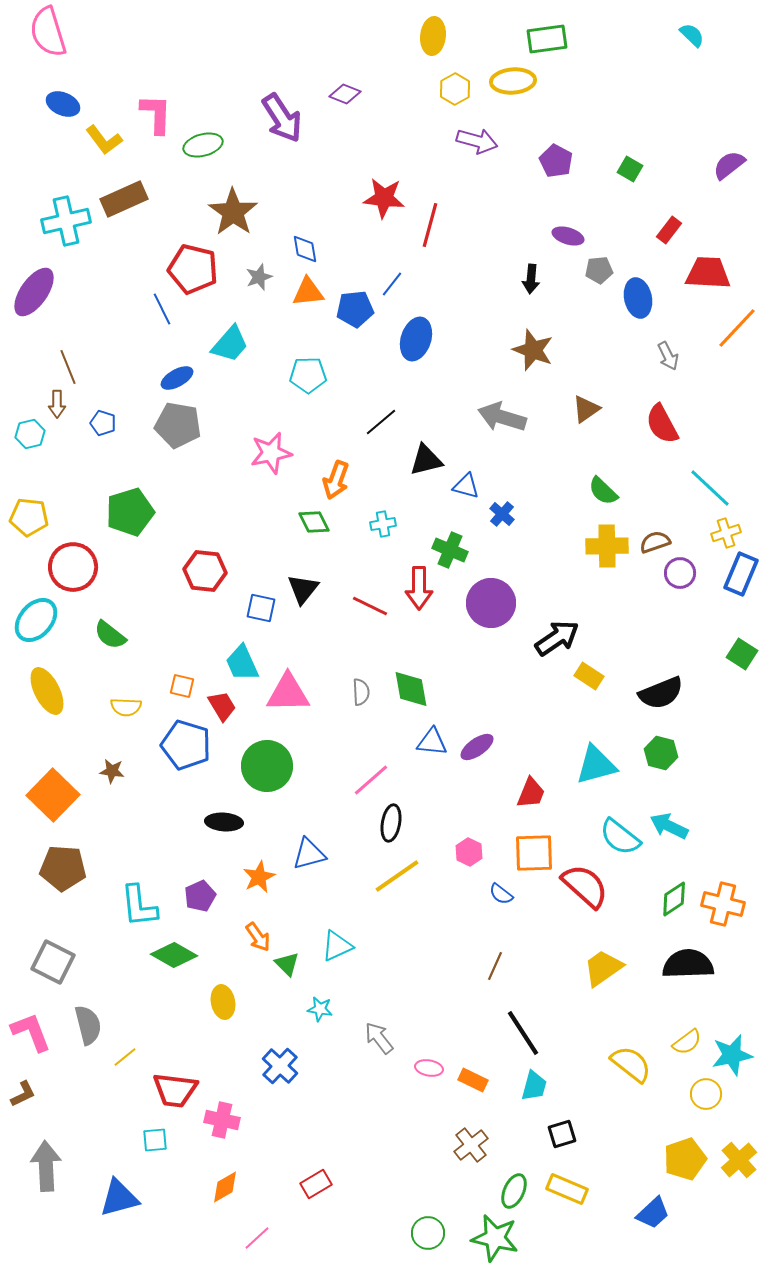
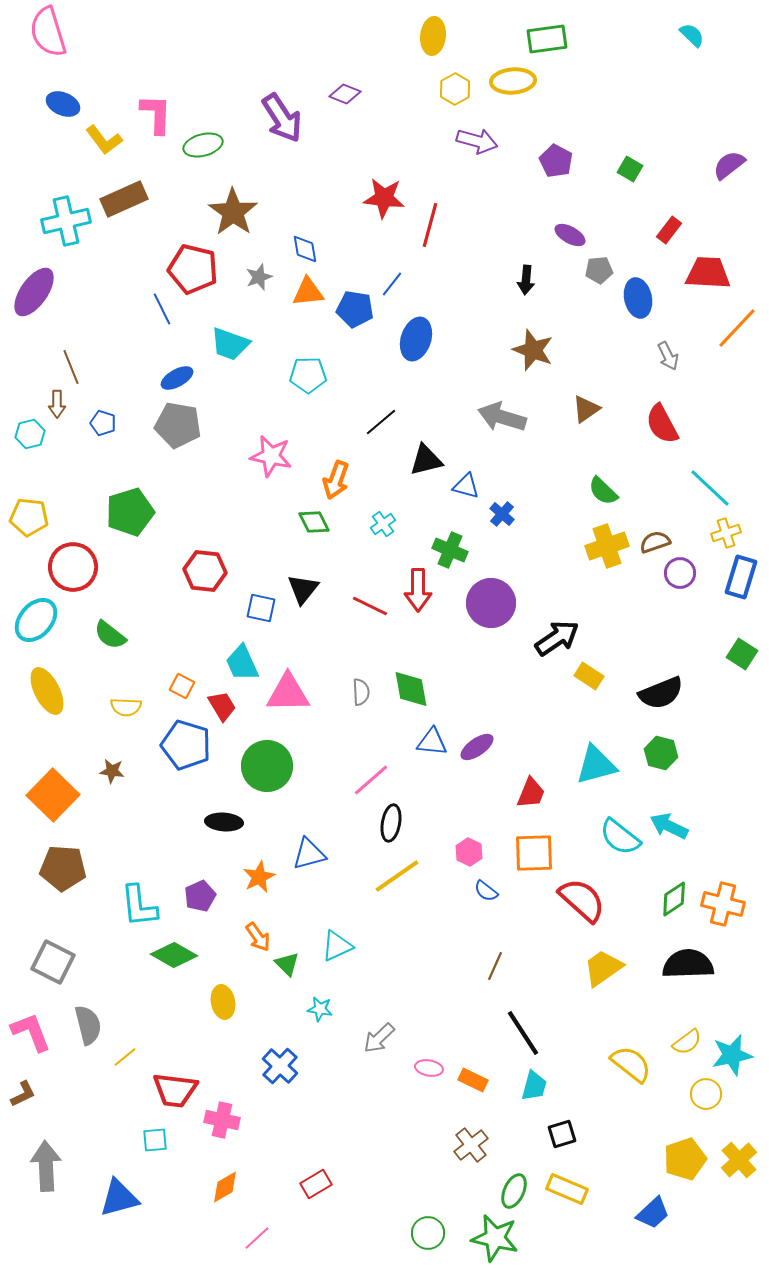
purple ellipse at (568, 236): moved 2 px right, 1 px up; rotated 12 degrees clockwise
black arrow at (531, 279): moved 5 px left, 1 px down
blue pentagon at (355, 309): rotated 15 degrees clockwise
cyan trapezoid at (230, 344): rotated 69 degrees clockwise
brown line at (68, 367): moved 3 px right
pink star at (271, 453): moved 3 px down; rotated 24 degrees clockwise
cyan cross at (383, 524): rotated 25 degrees counterclockwise
yellow cross at (607, 546): rotated 18 degrees counterclockwise
blue rectangle at (741, 574): moved 3 px down; rotated 6 degrees counterclockwise
red arrow at (419, 588): moved 1 px left, 2 px down
orange square at (182, 686): rotated 15 degrees clockwise
red semicircle at (585, 886): moved 3 px left, 14 px down
blue semicircle at (501, 894): moved 15 px left, 3 px up
gray arrow at (379, 1038): rotated 96 degrees counterclockwise
